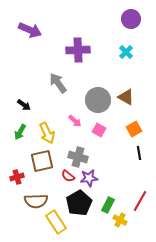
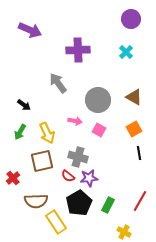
brown triangle: moved 8 px right
pink arrow: rotated 32 degrees counterclockwise
red cross: moved 4 px left, 1 px down; rotated 24 degrees counterclockwise
yellow cross: moved 4 px right, 12 px down
